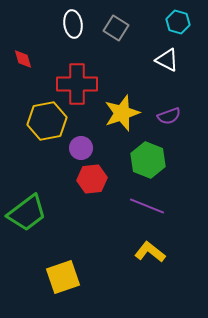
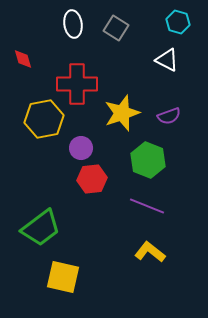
yellow hexagon: moved 3 px left, 2 px up
green trapezoid: moved 14 px right, 15 px down
yellow square: rotated 32 degrees clockwise
